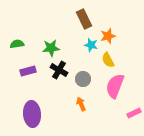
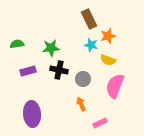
brown rectangle: moved 5 px right
yellow semicircle: rotated 42 degrees counterclockwise
black cross: rotated 18 degrees counterclockwise
pink rectangle: moved 34 px left, 10 px down
